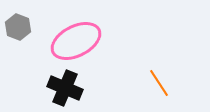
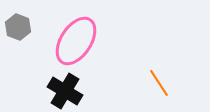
pink ellipse: rotated 30 degrees counterclockwise
black cross: moved 3 px down; rotated 8 degrees clockwise
